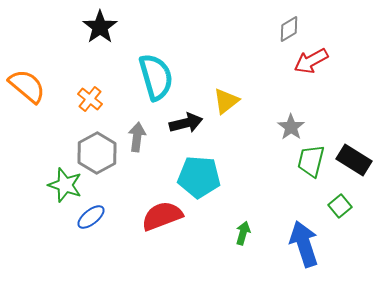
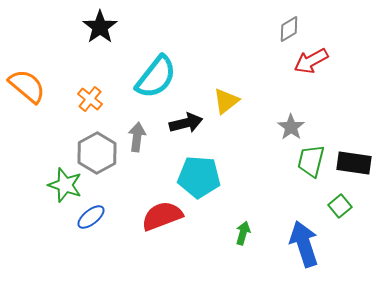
cyan semicircle: rotated 54 degrees clockwise
black rectangle: moved 3 px down; rotated 24 degrees counterclockwise
